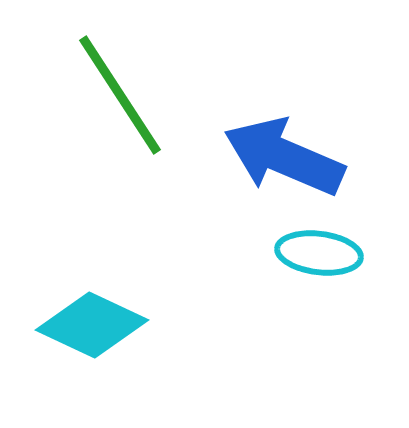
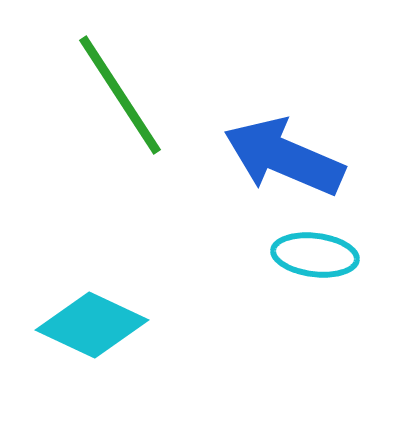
cyan ellipse: moved 4 px left, 2 px down
